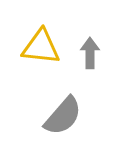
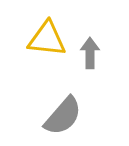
yellow triangle: moved 6 px right, 8 px up
